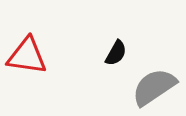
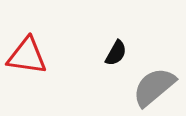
gray semicircle: rotated 6 degrees counterclockwise
